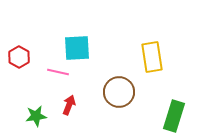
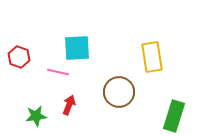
red hexagon: rotated 10 degrees counterclockwise
